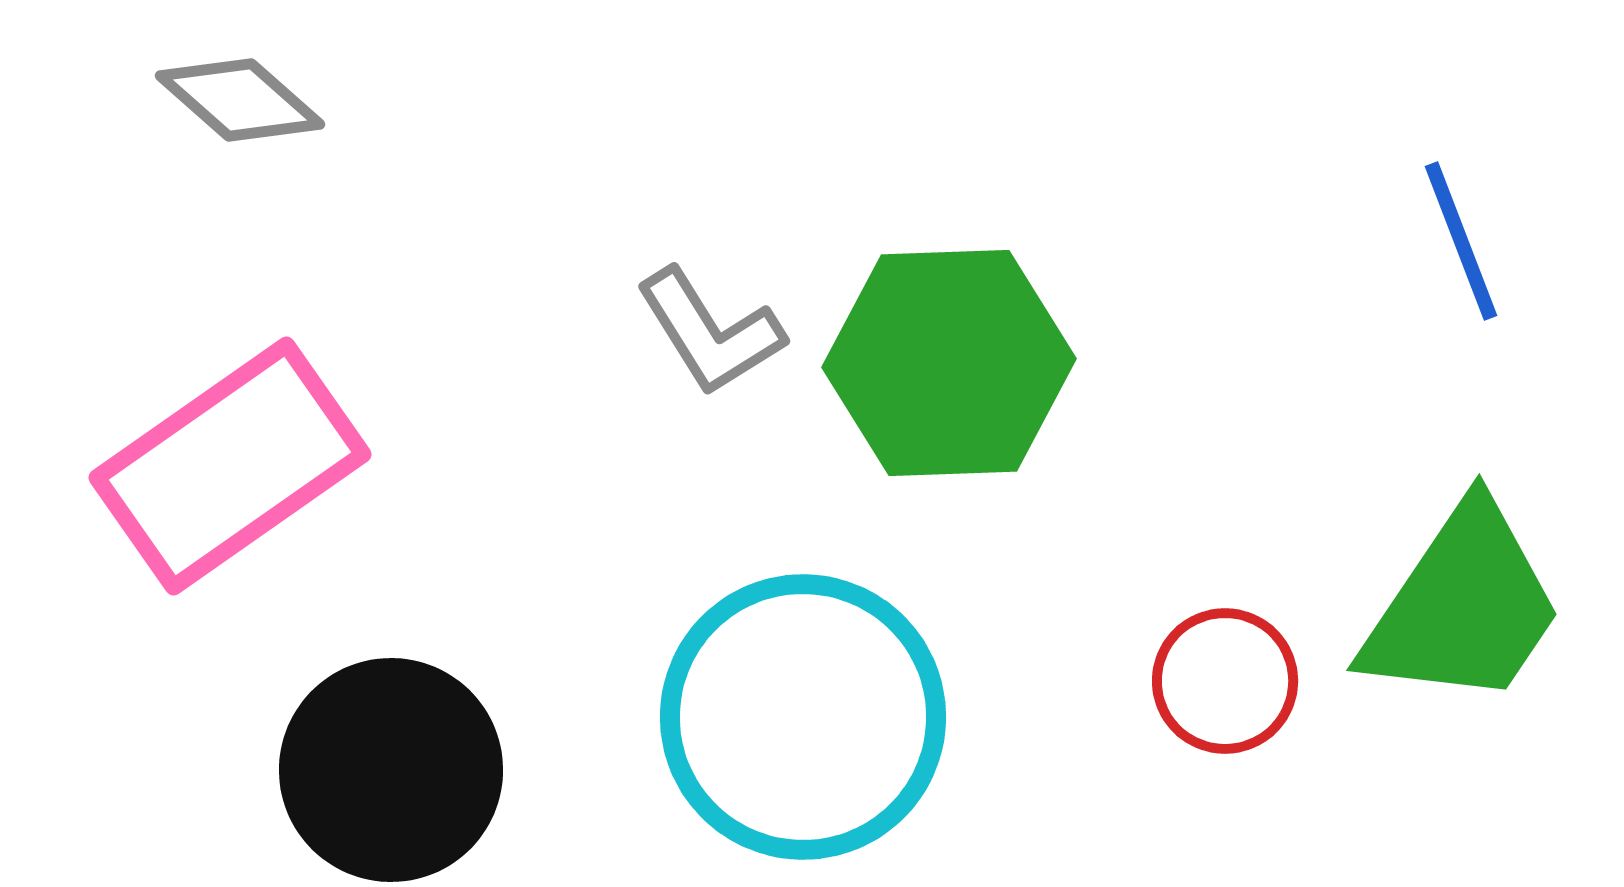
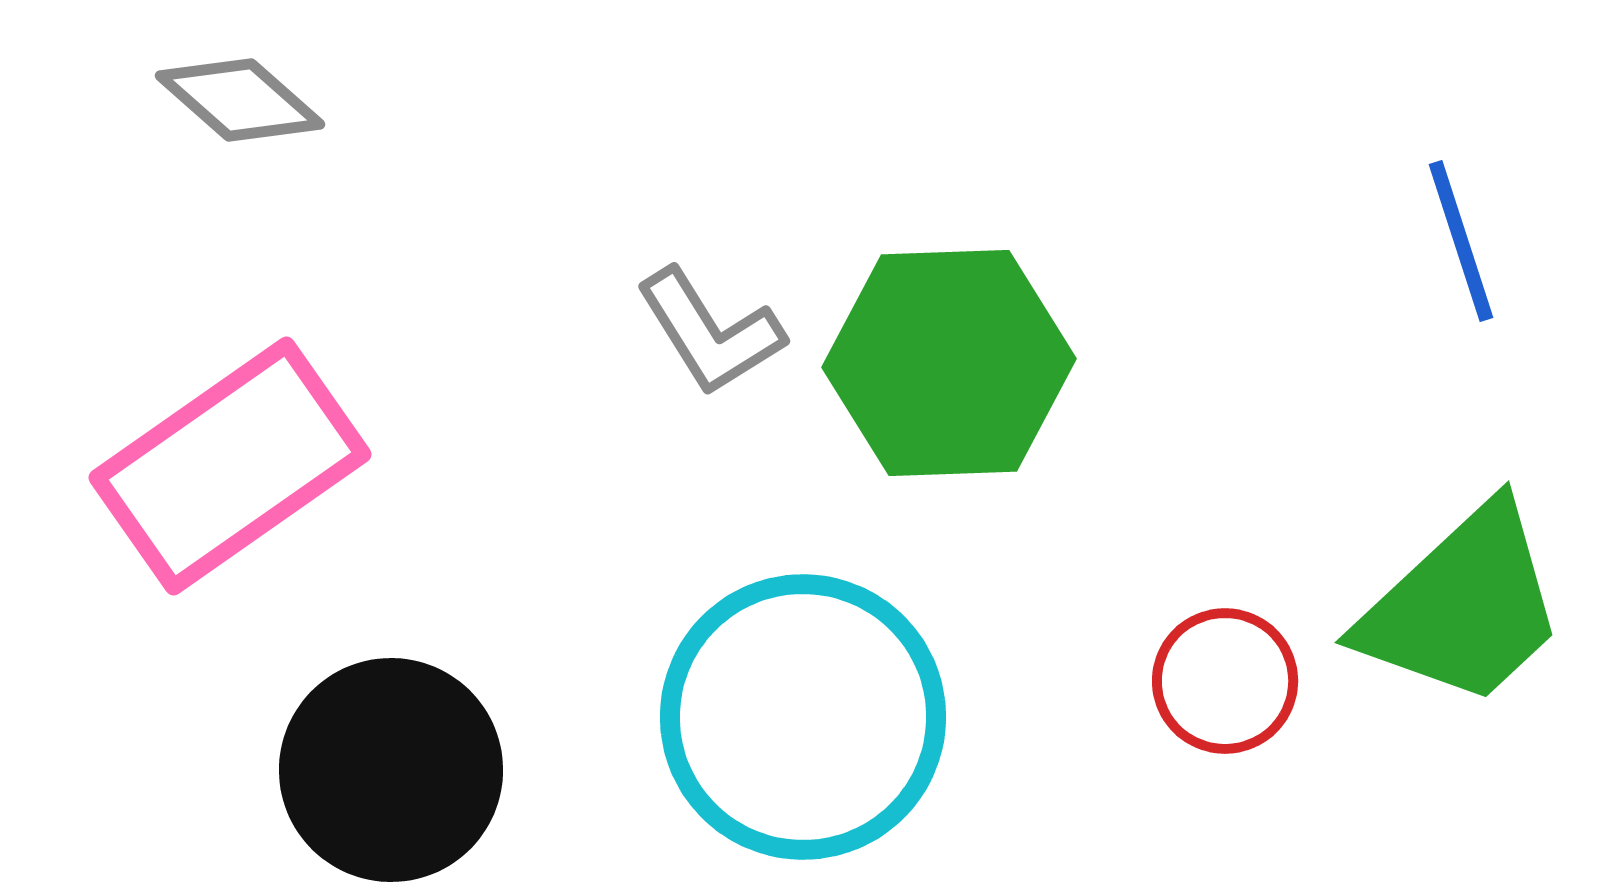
blue line: rotated 3 degrees clockwise
green trapezoid: rotated 13 degrees clockwise
